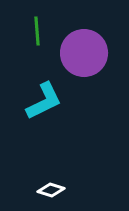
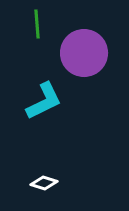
green line: moved 7 px up
white diamond: moved 7 px left, 7 px up
